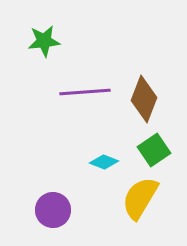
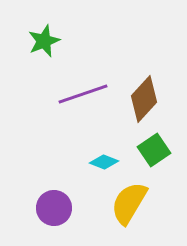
green star: rotated 16 degrees counterclockwise
purple line: moved 2 px left, 2 px down; rotated 15 degrees counterclockwise
brown diamond: rotated 21 degrees clockwise
yellow semicircle: moved 11 px left, 5 px down
purple circle: moved 1 px right, 2 px up
